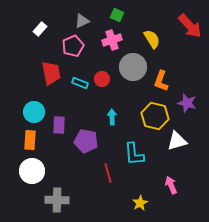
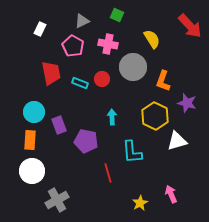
white rectangle: rotated 16 degrees counterclockwise
pink cross: moved 4 px left, 4 px down; rotated 30 degrees clockwise
pink pentagon: rotated 20 degrees counterclockwise
orange L-shape: moved 2 px right
yellow hexagon: rotated 12 degrees clockwise
purple rectangle: rotated 24 degrees counterclockwise
cyan L-shape: moved 2 px left, 2 px up
pink arrow: moved 9 px down
gray cross: rotated 30 degrees counterclockwise
